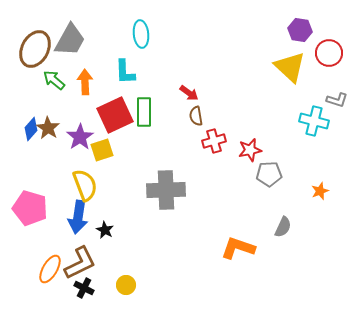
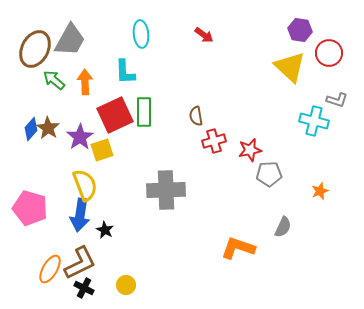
red arrow: moved 15 px right, 58 px up
blue arrow: moved 2 px right, 2 px up
